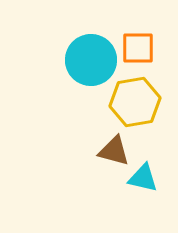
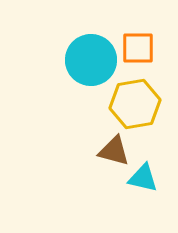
yellow hexagon: moved 2 px down
